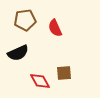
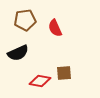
red diamond: rotated 50 degrees counterclockwise
